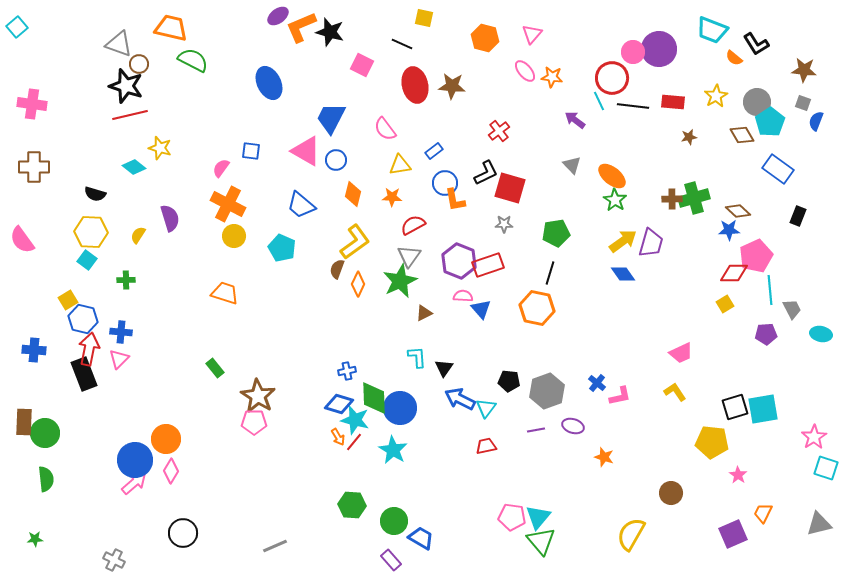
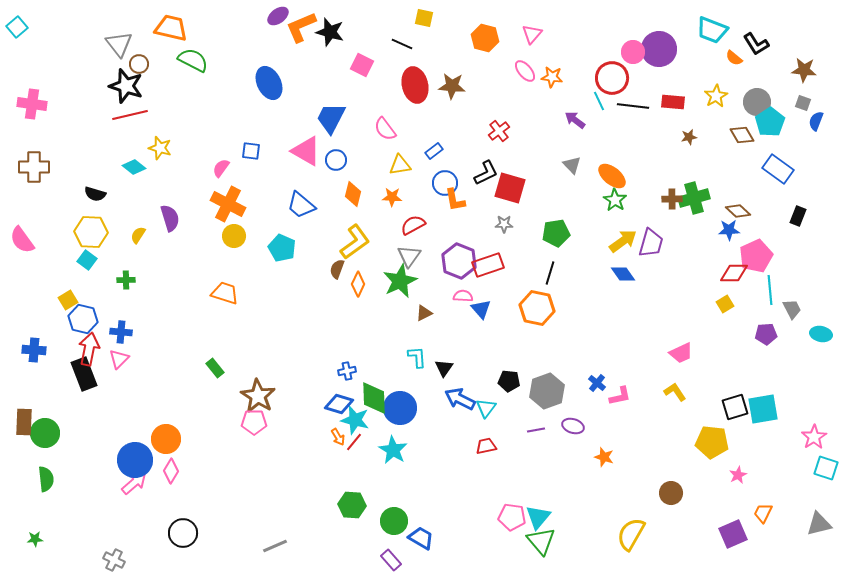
gray triangle at (119, 44): rotated 32 degrees clockwise
pink star at (738, 475): rotated 12 degrees clockwise
